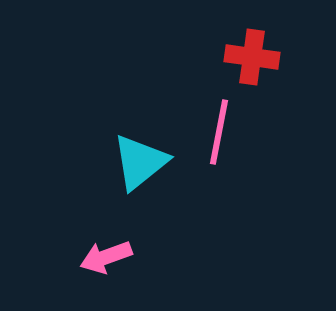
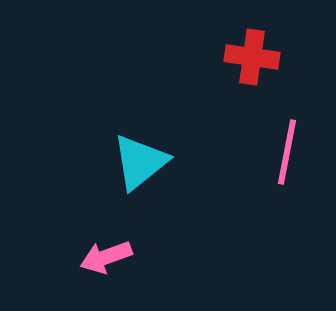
pink line: moved 68 px right, 20 px down
